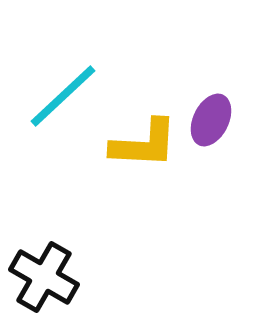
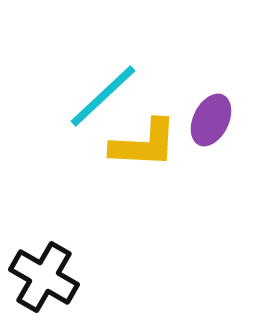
cyan line: moved 40 px right
